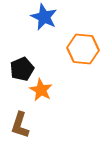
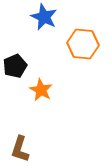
orange hexagon: moved 5 px up
black pentagon: moved 7 px left, 3 px up
brown L-shape: moved 24 px down
